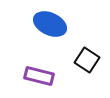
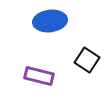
blue ellipse: moved 3 px up; rotated 32 degrees counterclockwise
